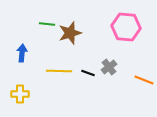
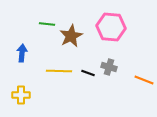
pink hexagon: moved 15 px left
brown star: moved 1 px right, 3 px down; rotated 10 degrees counterclockwise
gray cross: rotated 35 degrees counterclockwise
yellow cross: moved 1 px right, 1 px down
